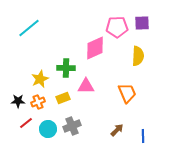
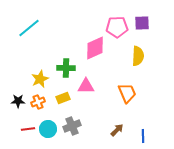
red line: moved 2 px right, 6 px down; rotated 32 degrees clockwise
